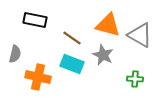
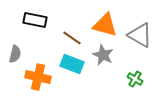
orange triangle: moved 3 px left
green cross: rotated 28 degrees clockwise
